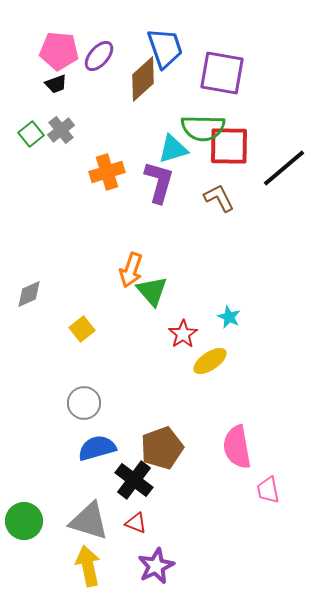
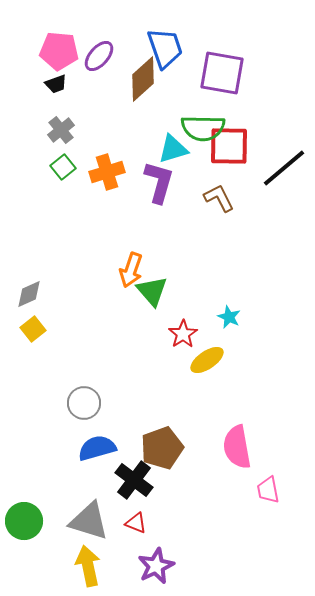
green square: moved 32 px right, 33 px down
yellow square: moved 49 px left
yellow ellipse: moved 3 px left, 1 px up
